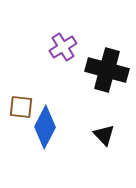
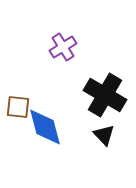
black cross: moved 2 px left, 25 px down; rotated 15 degrees clockwise
brown square: moved 3 px left
blue diamond: rotated 42 degrees counterclockwise
